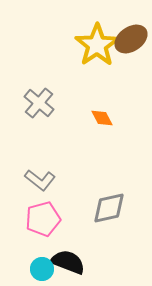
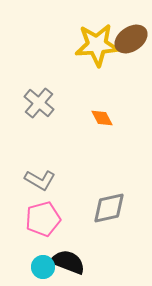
yellow star: rotated 30 degrees clockwise
gray L-shape: rotated 8 degrees counterclockwise
cyan circle: moved 1 px right, 2 px up
